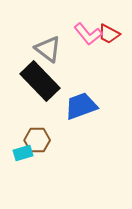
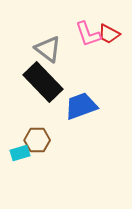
pink L-shape: rotated 20 degrees clockwise
black rectangle: moved 3 px right, 1 px down
cyan rectangle: moved 3 px left
